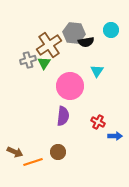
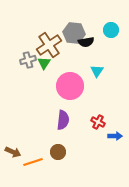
purple semicircle: moved 4 px down
brown arrow: moved 2 px left
